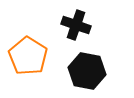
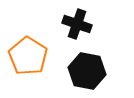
black cross: moved 1 px right, 1 px up
